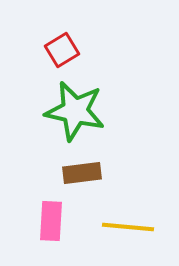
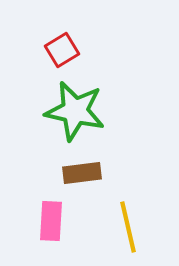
yellow line: rotated 72 degrees clockwise
